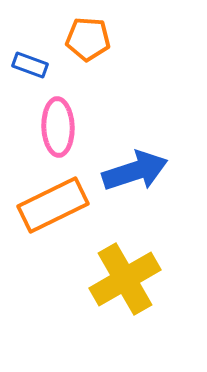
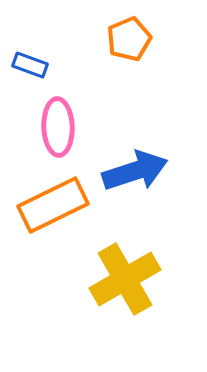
orange pentagon: moved 41 px right; rotated 27 degrees counterclockwise
